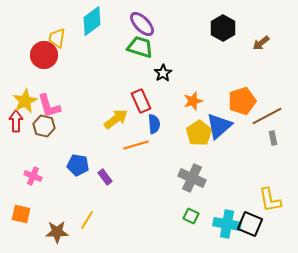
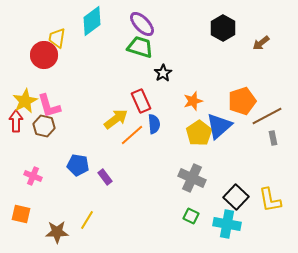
orange line: moved 4 px left, 10 px up; rotated 25 degrees counterclockwise
black square: moved 14 px left, 27 px up; rotated 20 degrees clockwise
